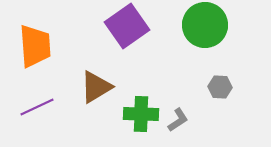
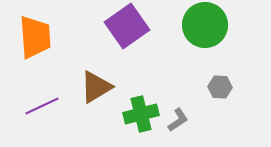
orange trapezoid: moved 9 px up
purple line: moved 5 px right, 1 px up
green cross: rotated 16 degrees counterclockwise
